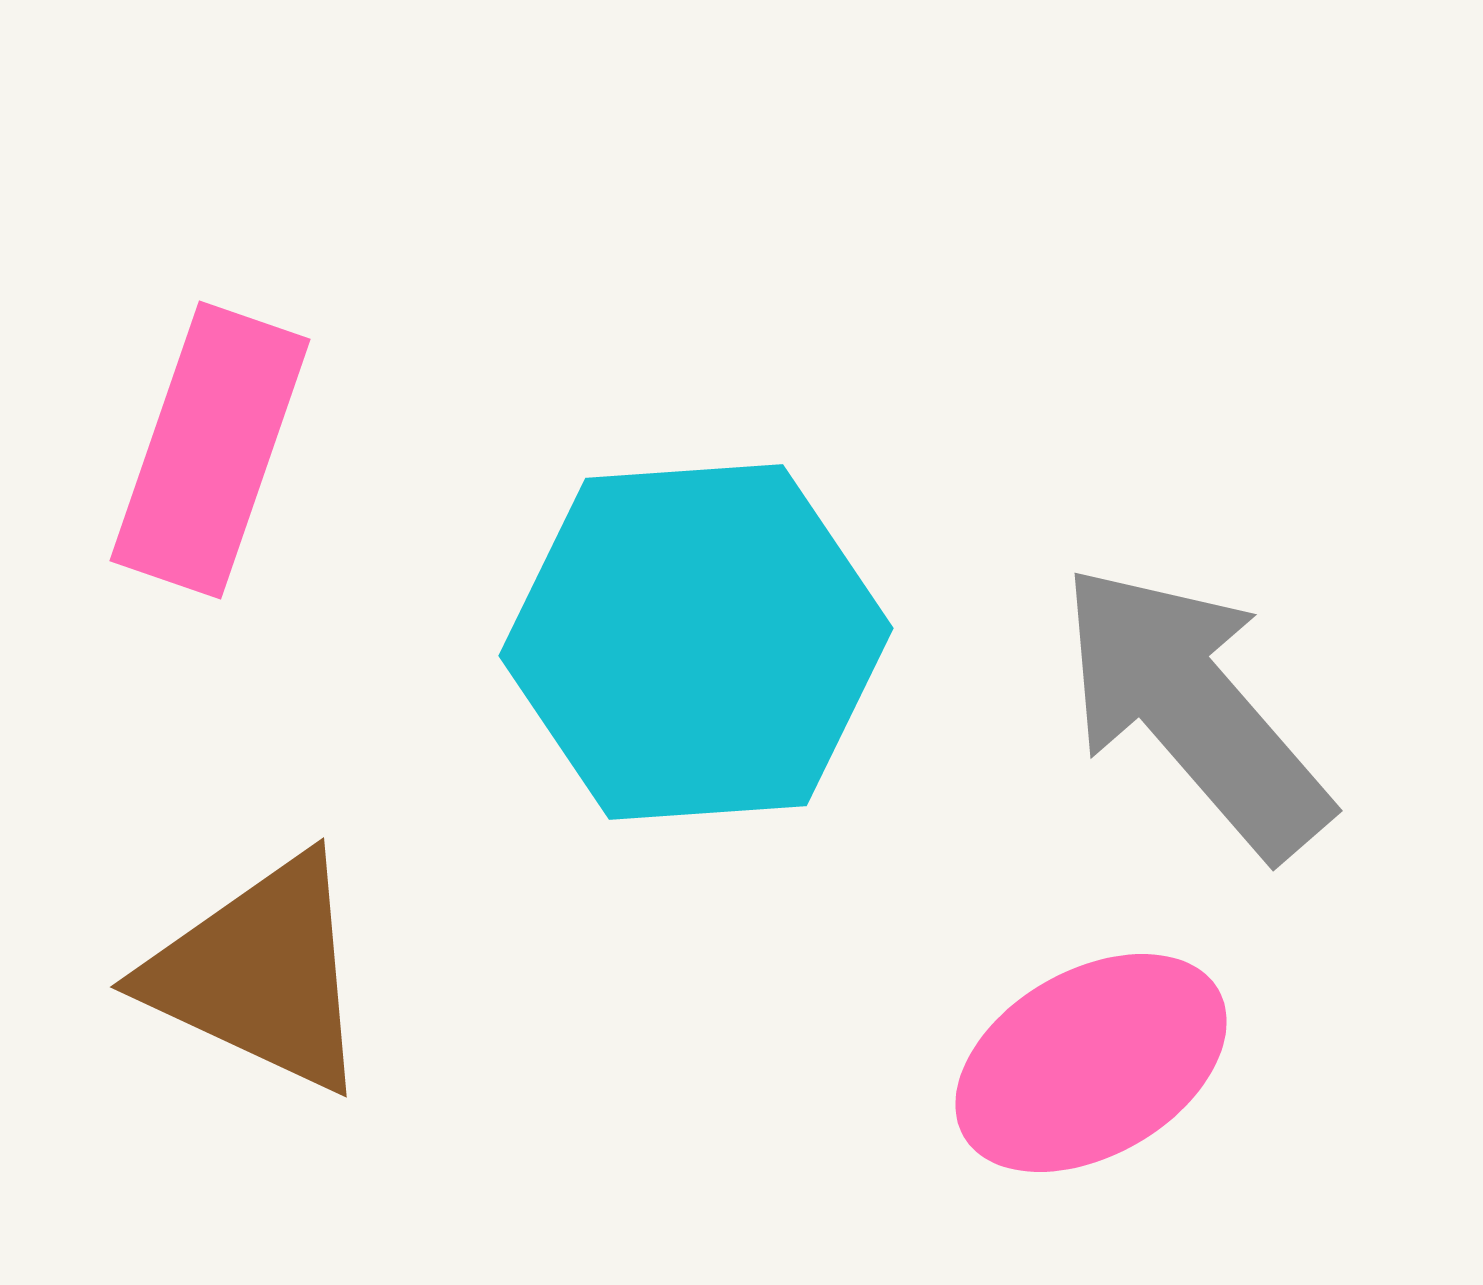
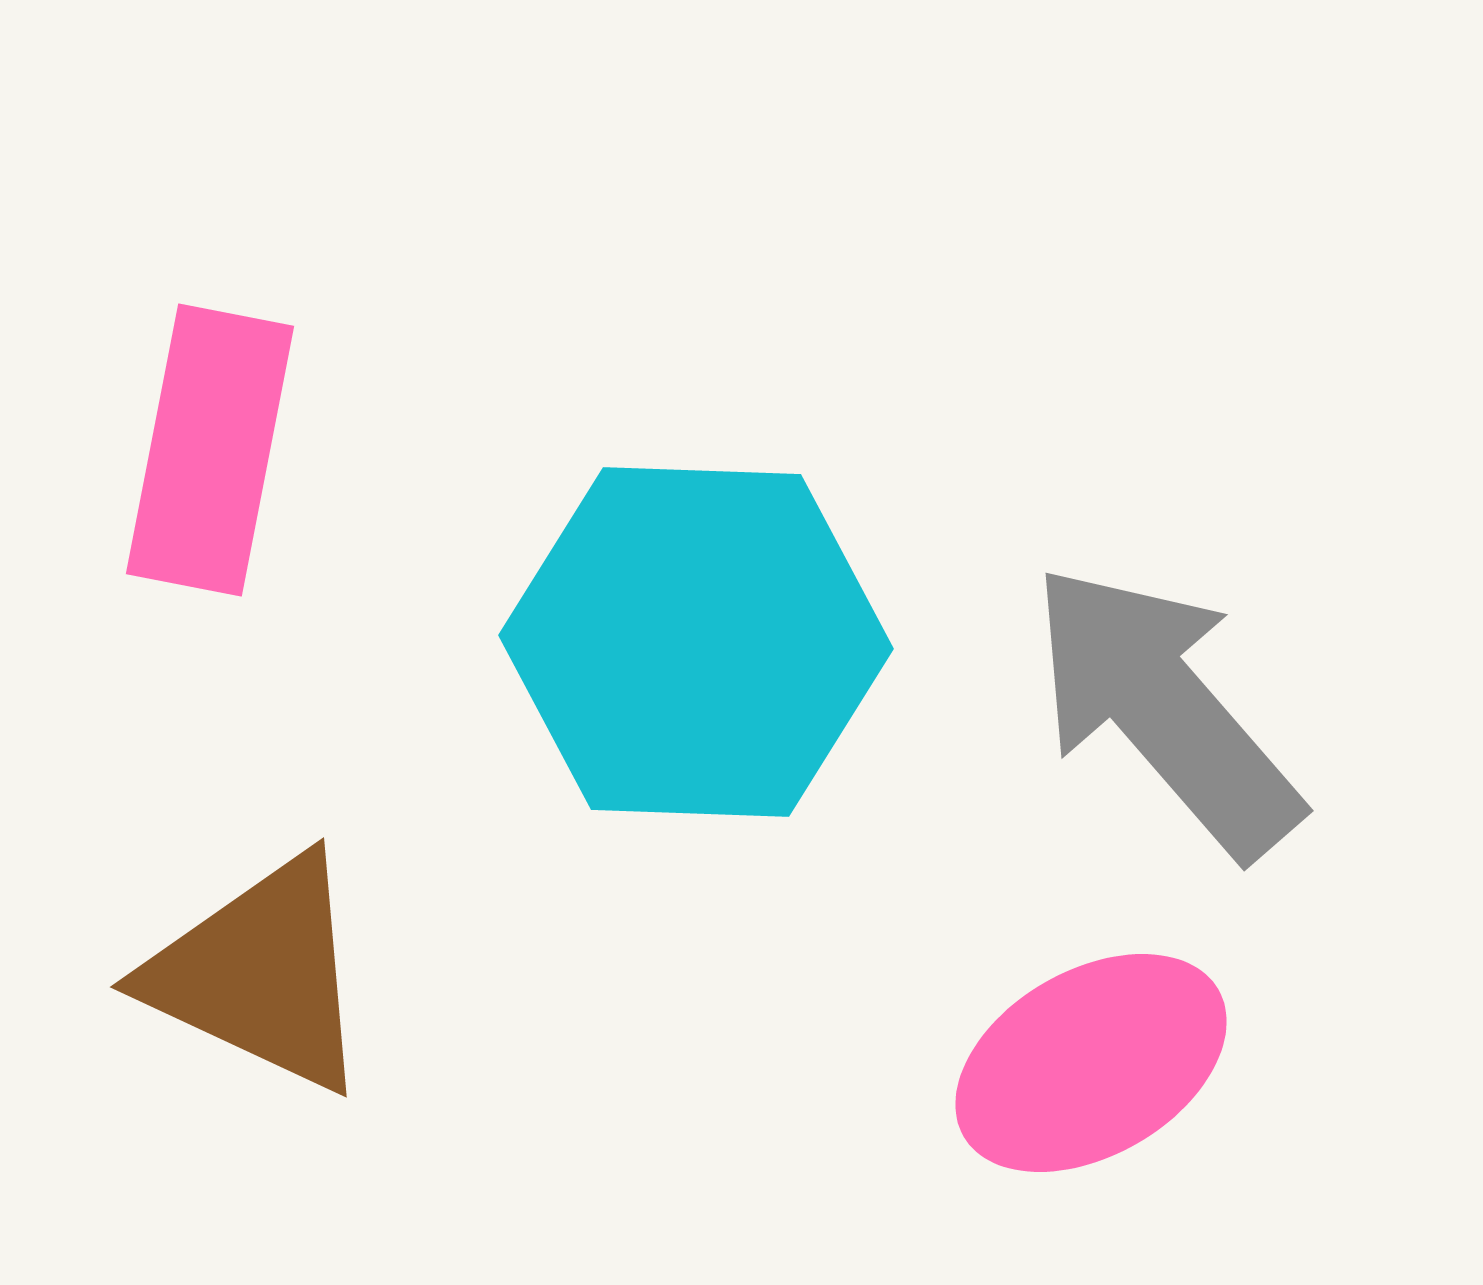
pink rectangle: rotated 8 degrees counterclockwise
cyan hexagon: rotated 6 degrees clockwise
gray arrow: moved 29 px left
